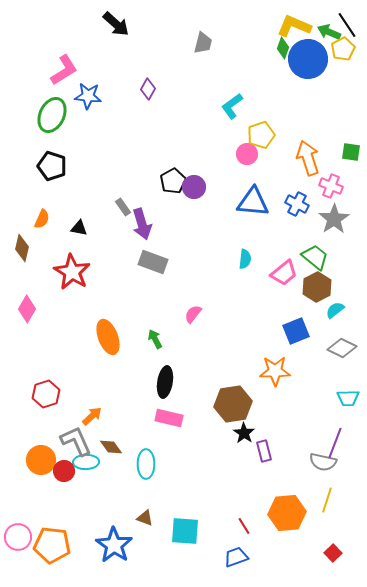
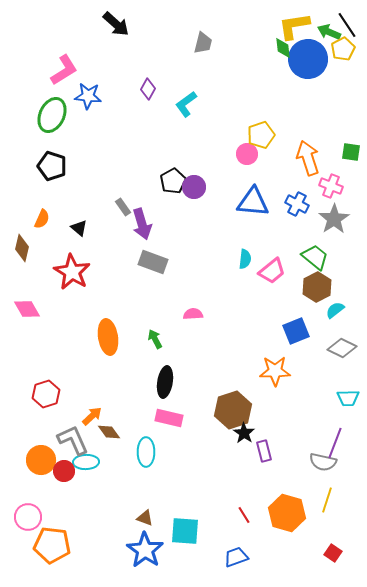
yellow L-shape at (294, 26): rotated 32 degrees counterclockwise
green diamond at (283, 48): rotated 25 degrees counterclockwise
cyan L-shape at (232, 106): moved 46 px left, 2 px up
black triangle at (79, 228): rotated 30 degrees clockwise
pink trapezoid at (284, 273): moved 12 px left, 2 px up
pink diamond at (27, 309): rotated 60 degrees counterclockwise
pink semicircle at (193, 314): rotated 48 degrees clockwise
orange ellipse at (108, 337): rotated 12 degrees clockwise
brown hexagon at (233, 404): moved 6 px down; rotated 9 degrees counterclockwise
gray L-shape at (76, 441): moved 3 px left, 1 px up
brown diamond at (111, 447): moved 2 px left, 15 px up
cyan ellipse at (146, 464): moved 12 px up
orange hexagon at (287, 513): rotated 21 degrees clockwise
red line at (244, 526): moved 11 px up
pink circle at (18, 537): moved 10 px right, 20 px up
blue star at (114, 545): moved 31 px right, 5 px down
red square at (333, 553): rotated 12 degrees counterclockwise
